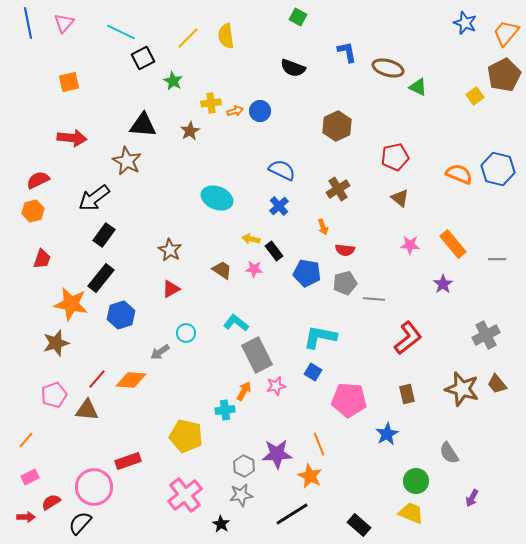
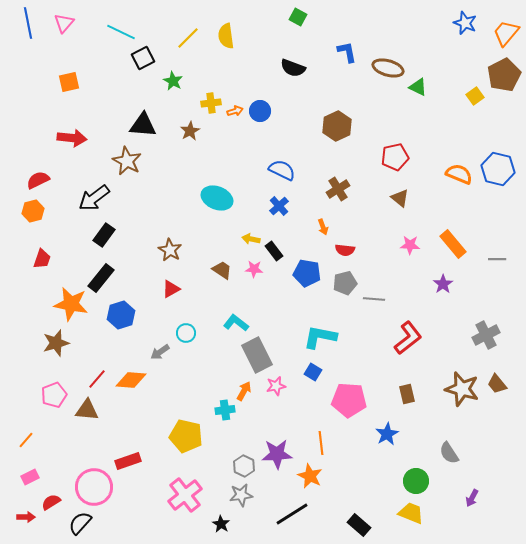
orange line at (319, 444): moved 2 px right, 1 px up; rotated 15 degrees clockwise
